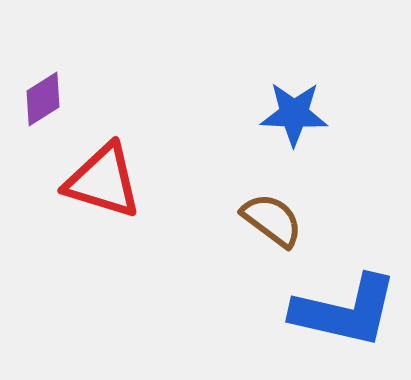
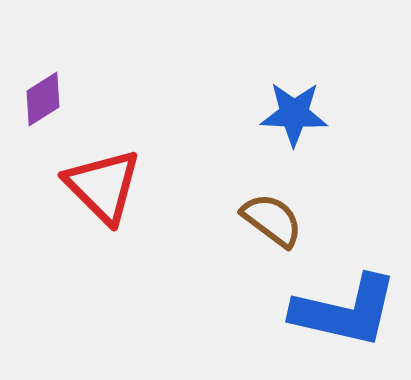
red triangle: moved 5 px down; rotated 28 degrees clockwise
